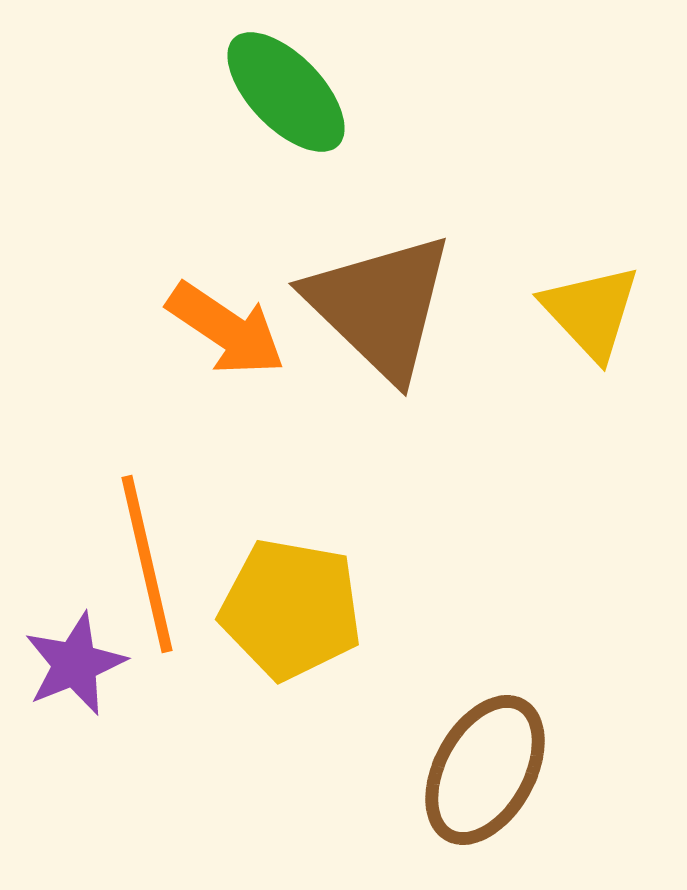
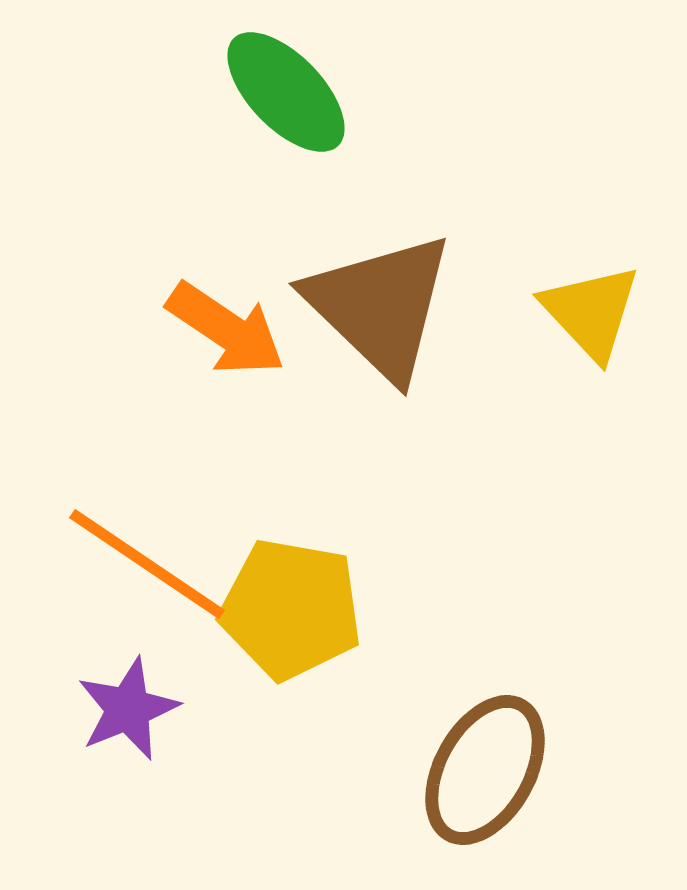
orange line: rotated 43 degrees counterclockwise
purple star: moved 53 px right, 45 px down
